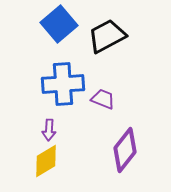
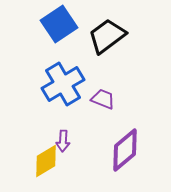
blue square: rotated 6 degrees clockwise
black trapezoid: rotated 9 degrees counterclockwise
blue cross: rotated 27 degrees counterclockwise
purple arrow: moved 14 px right, 11 px down
purple diamond: rotated 12 degrees clockwise
